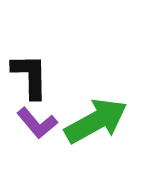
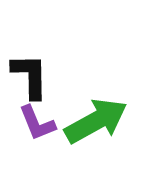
purple L-shape: rotated 18 degrees clockwise
